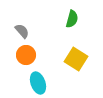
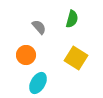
gray semicircle: moved 17 px right, 4 px up
yellow square: moved 1 px up
cyan ellipse: rotated 50 degrees clockwise
